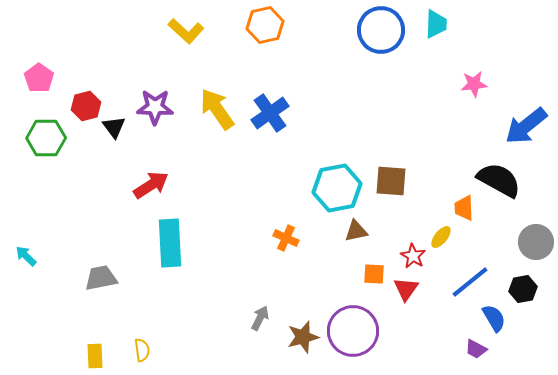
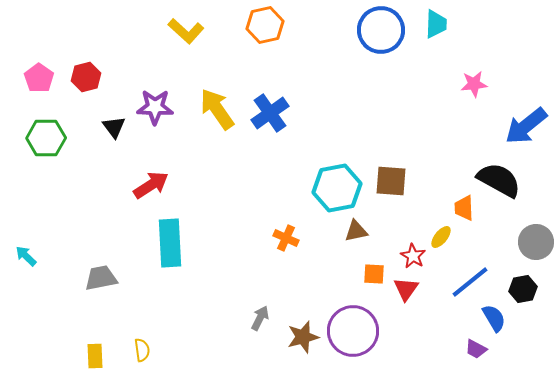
red hexagon: moved 29 px up
